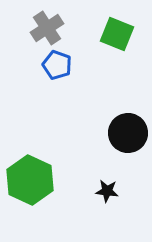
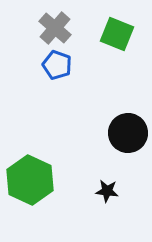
gray cross: moved 8 px right; rotated 16 degrees counterclockwise
